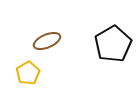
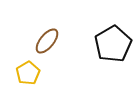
brown ellipse: rotated 28 degrees counterclockwise
